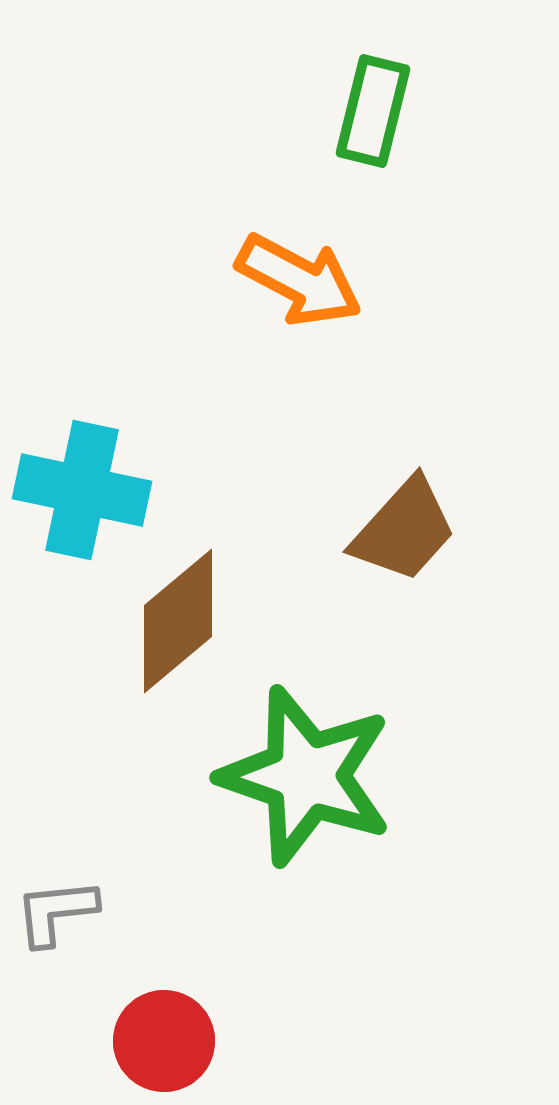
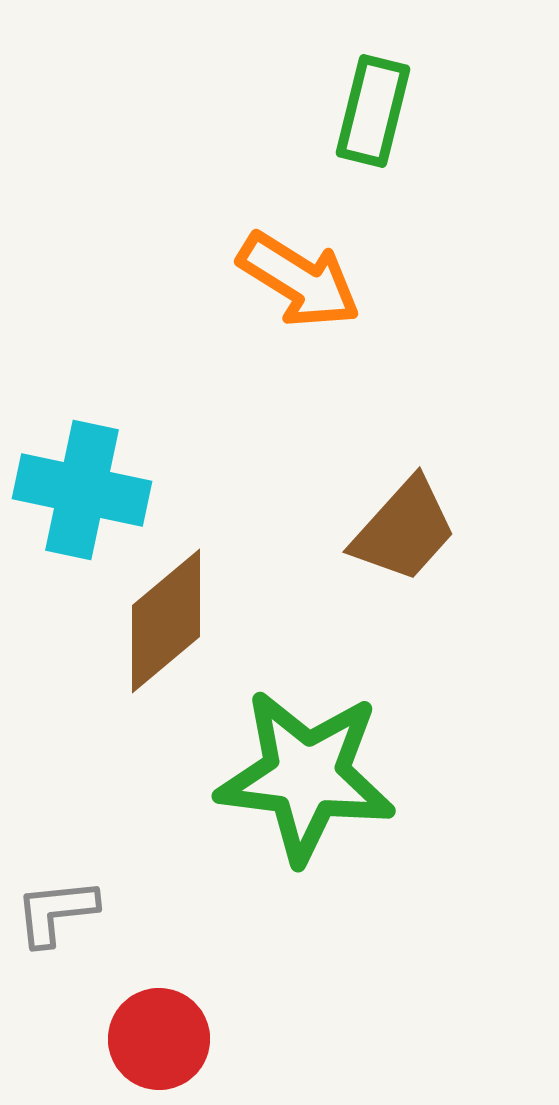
orange arrow: rotated 4 degrees clockwise
brown diamond: moved 12 px left
green star: rotated 12 degrees counterclockwise
red circle: moved 5 px left, 2 px up
